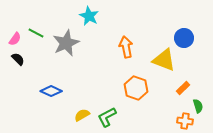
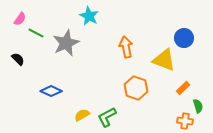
pink semicircle: moved 5 px right, 20 px up
